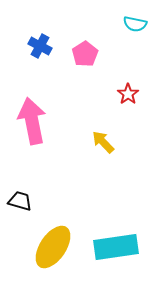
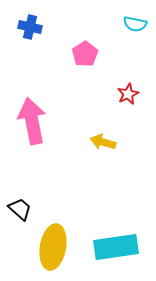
blue cross: moved 10 px left, 19 px up; rotated 15 degrees counterclockwise
red star: rotated 10 degrees clockwise
yellow arrow: rotated 30 degrees counterclockwise
black trapezoid: moved 8 px down; rotated 25 degrees clockwise
yellow ellipse: rotated 24 degrees counterclockwise
